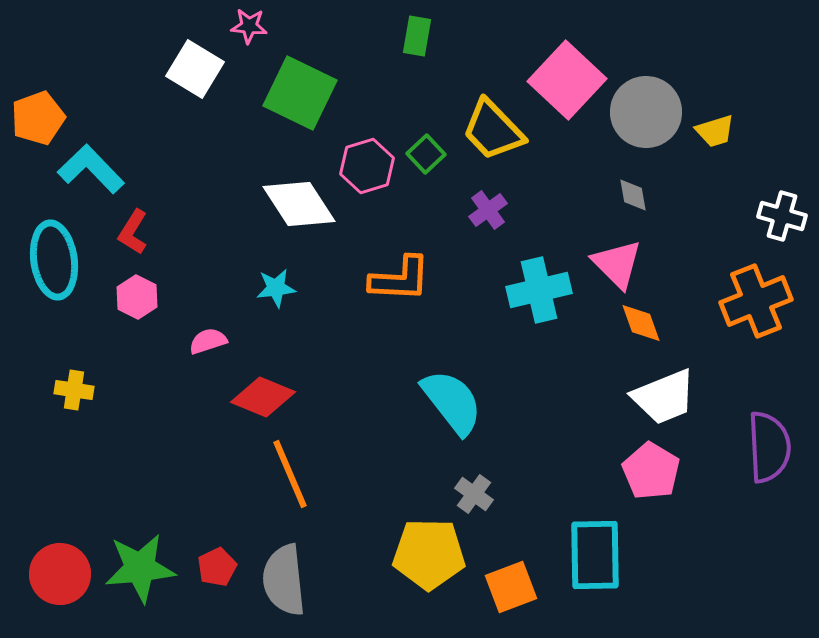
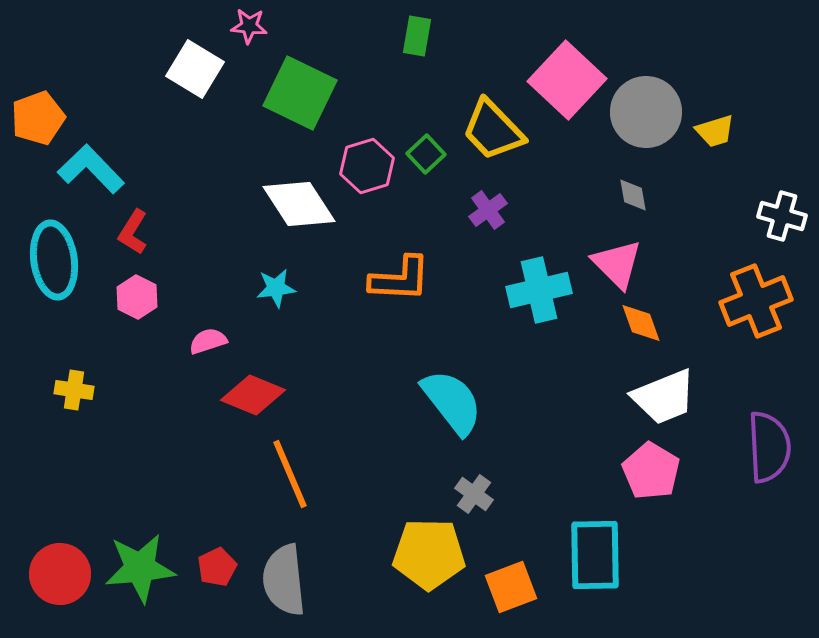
red diamond at (263, 397): moved 10 px left, 2 px up
